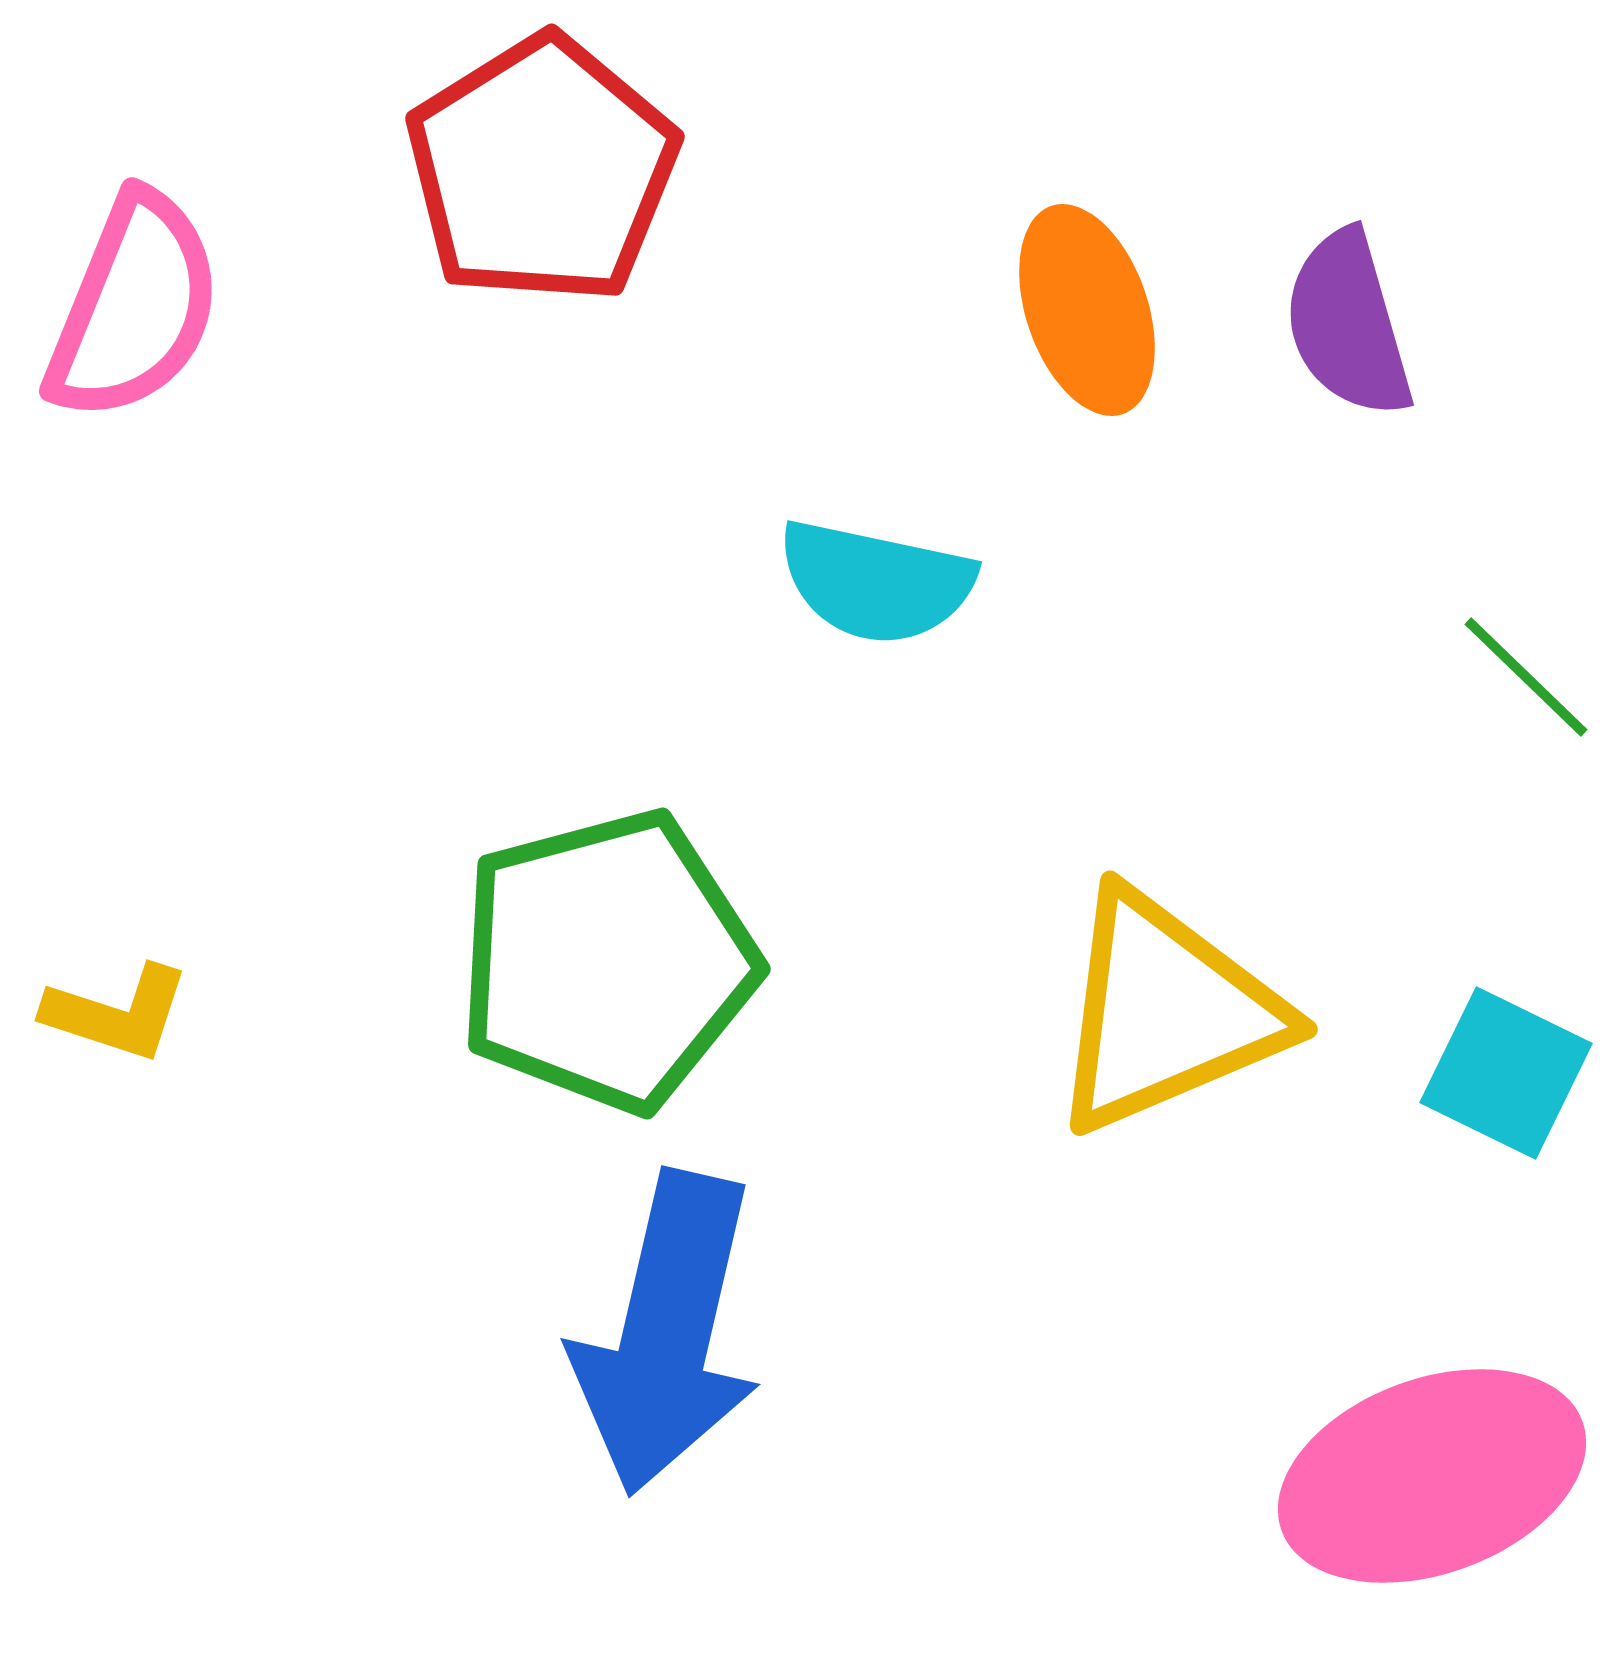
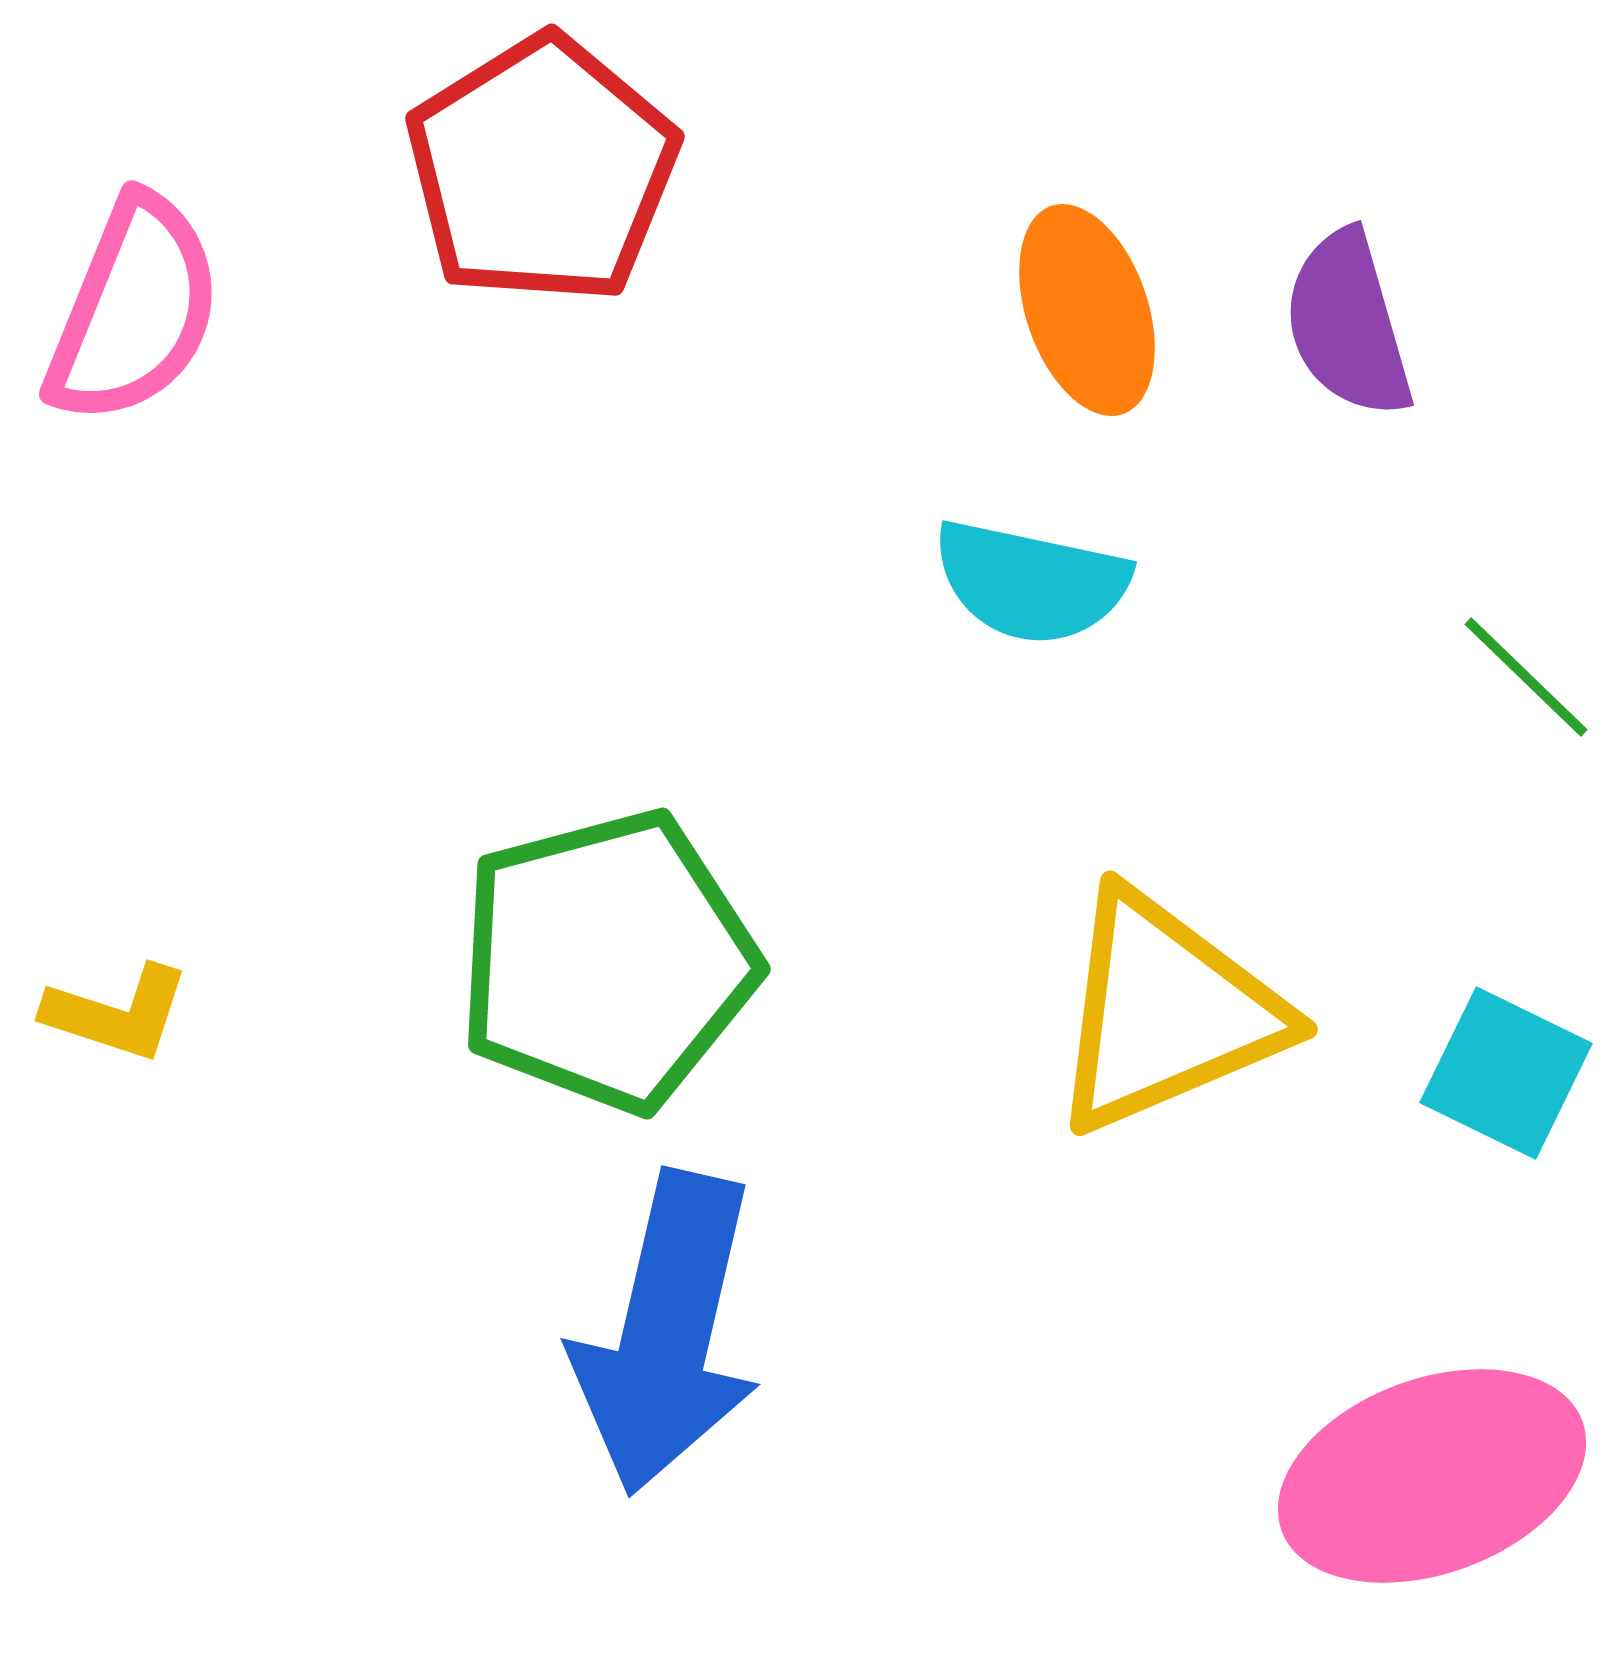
pink semicircle: moved 3 px down
cyan semicircle: moved 155 px right
